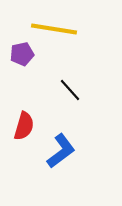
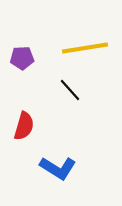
yellow line: moved 31 px right, 19 px down; rotated 18 degrees counterclockwise
purple pentagon: moved 4 px down; rotated 10 degrees clockwise
blue L-shape: moved 3 px left, 17 px down; rotated 69 degrees clockwise
